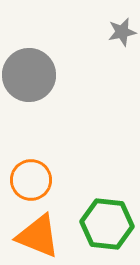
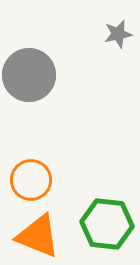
gray star: moved 4 px left, 2 px down
